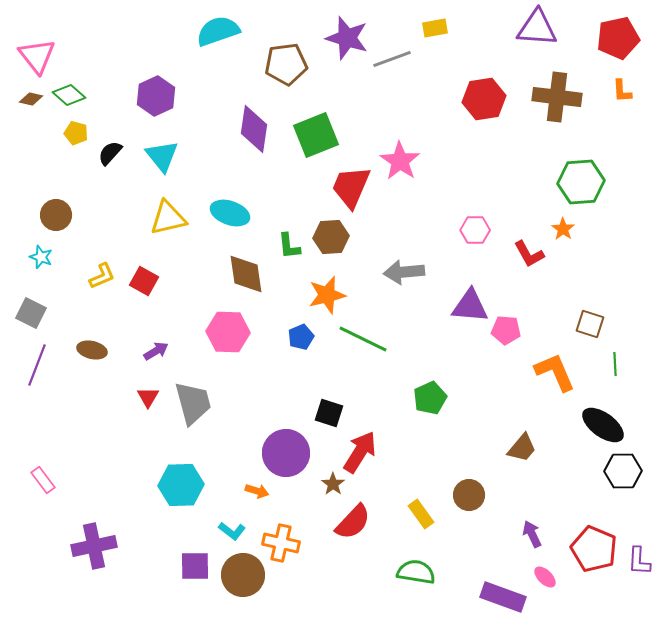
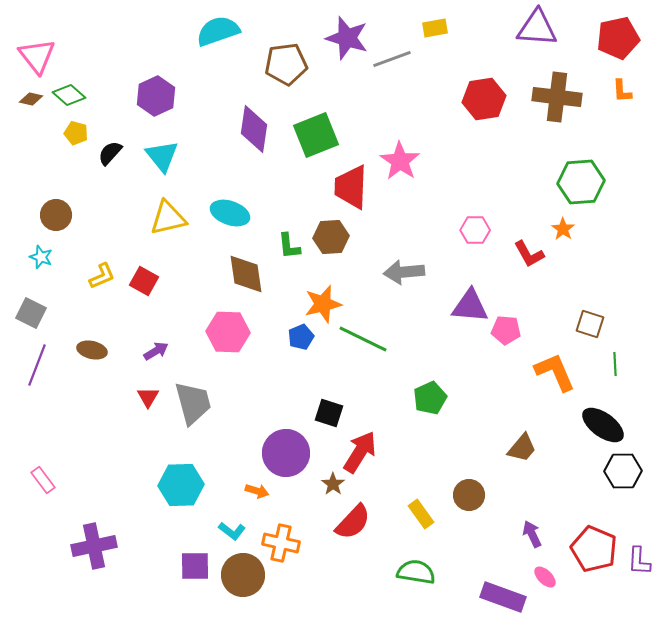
red trapezoid at (351, 187): rotated 21 degrees counterclockwise
orange star at (327, 295): moved 4 px left, 9 px down
